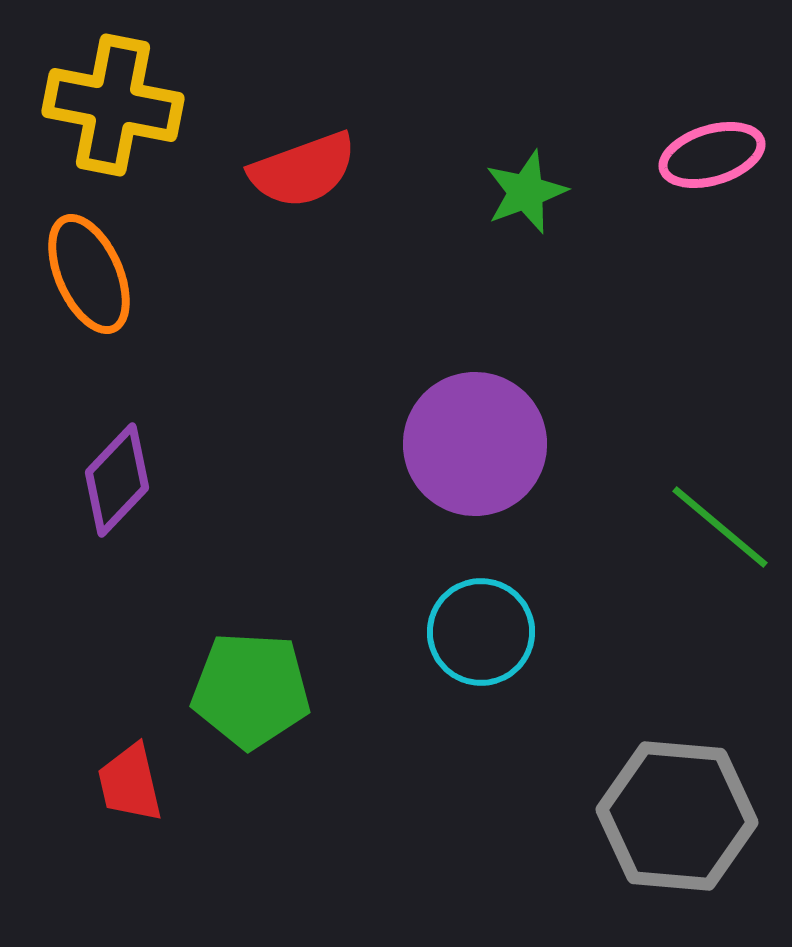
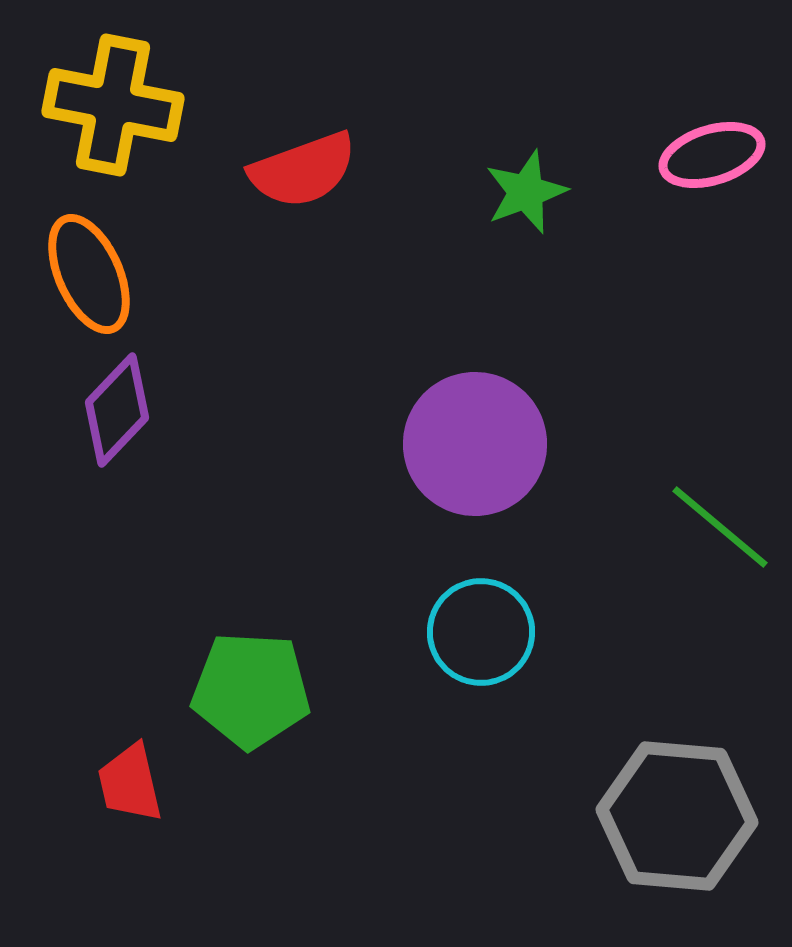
purple diamond: moved 70 px up
